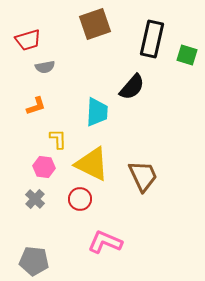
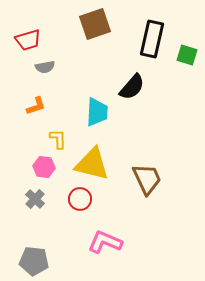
yellow triangle: rotated 12 degrees counterclockwise
brown trapezoid: moved 4 px right, 3 px down
